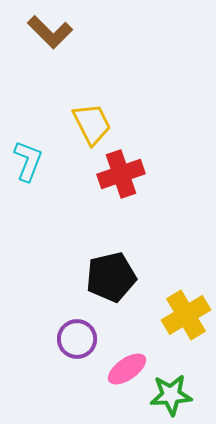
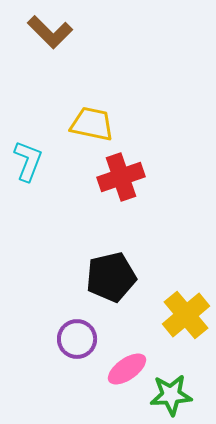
yellow trapezoid: rotated 51 degrees counterclockwise
red cross: moved 3 px down
yellow cross: rotated 9 degrees counterclockwise
